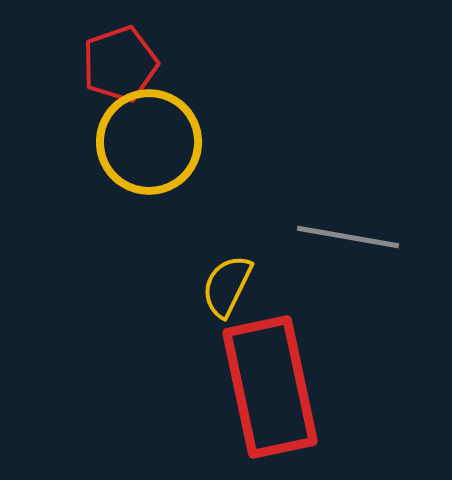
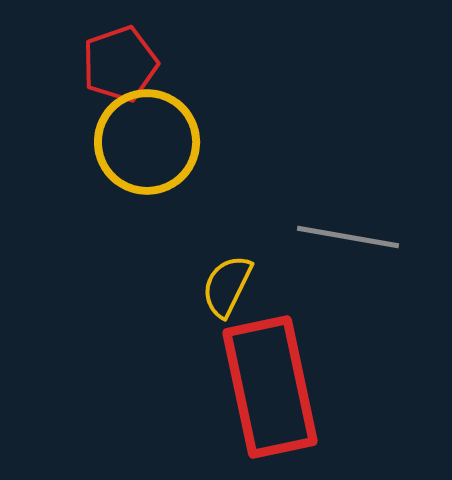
yellow circle: moved 2 px left
